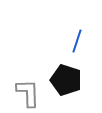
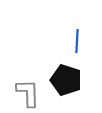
blue line: rotated 15 degrees counterclockwise
